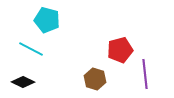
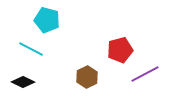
purple line: rotated 68 degrees clockwise
brown hexagon: moved 8 px left, 2 px up; rotated 15 degrees clockwise
